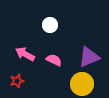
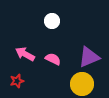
white circle: moved 2 px right, 4 px up
pink semicircle: moved 1 px left, 1 px up
